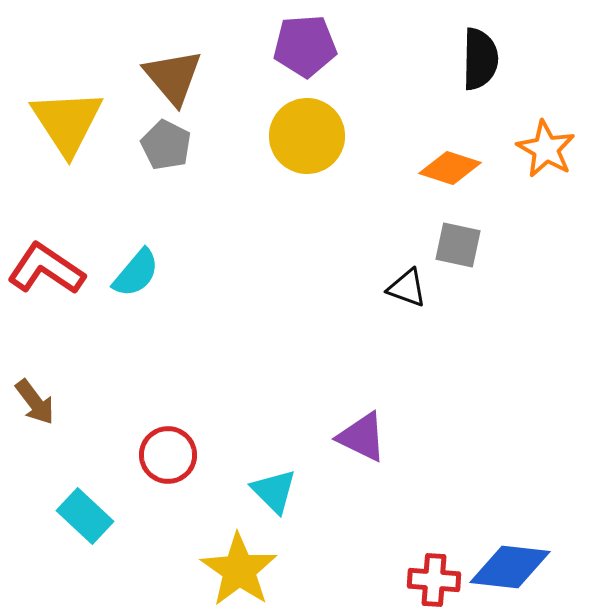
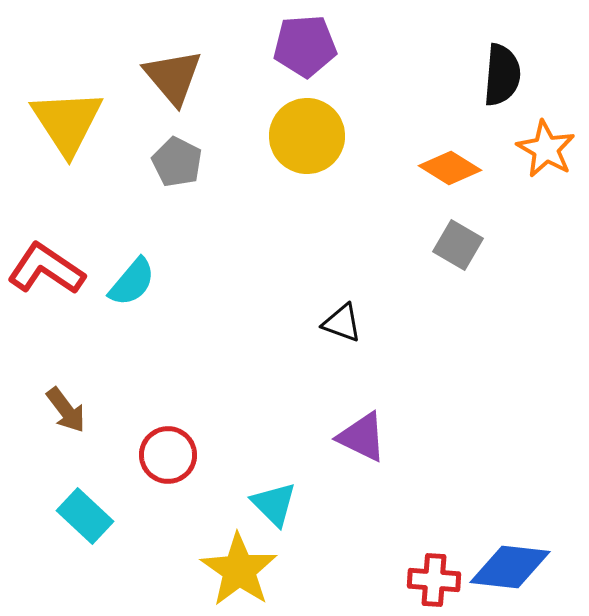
black semicircle: moved 22 px right, 16 px down; rotated 4 degrees clockwise
gray pentagon: moved 11 px right, 17 px down
orange diamond: rotated 14 degrees clockwise
gray square: rotated 18 degrees clockwise
cyan semicircle: moved 4 px left, 9 px down
black triangle: moved 65 px left, 35 px down
brown arrow: moved 31 px right, 8 px down
cyan triangle: moved 13 px down
